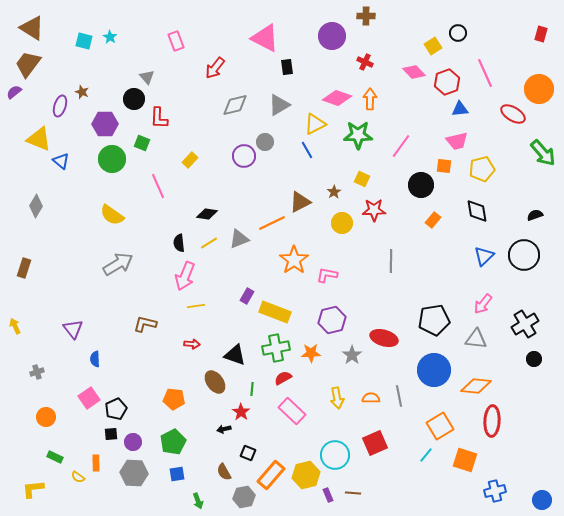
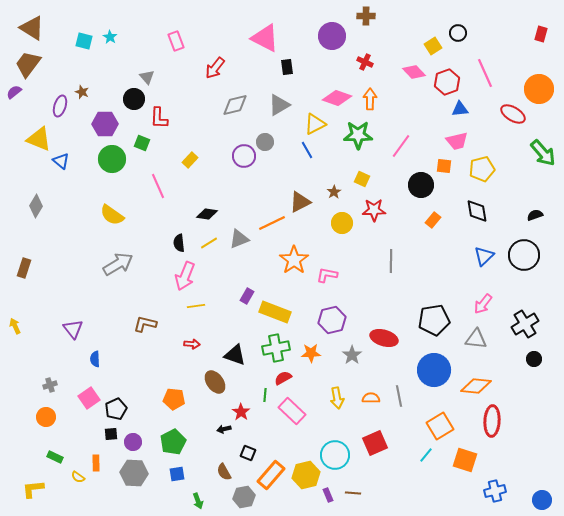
gray cross at (37, 372): moved 13 px right, 13 px down
green line at (252, 389): moved 13 px right, 6 px down
